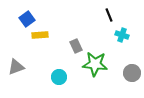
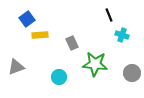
gray rectangle: moved 4 px left, 3 px up
